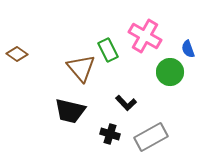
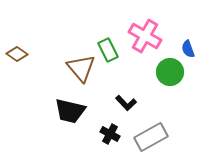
black cross: rotated 12 degrees clockwise
